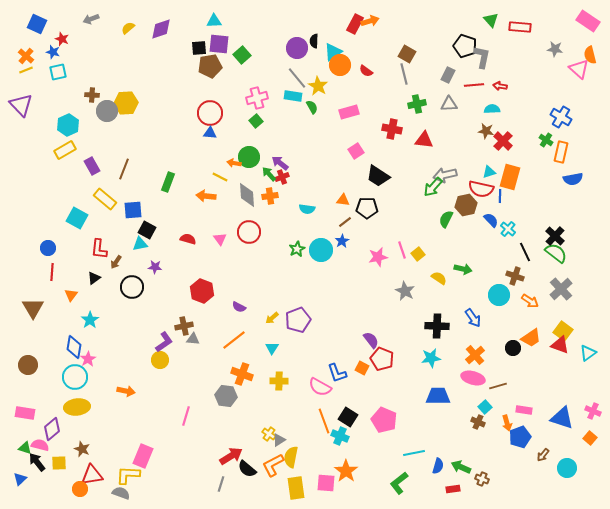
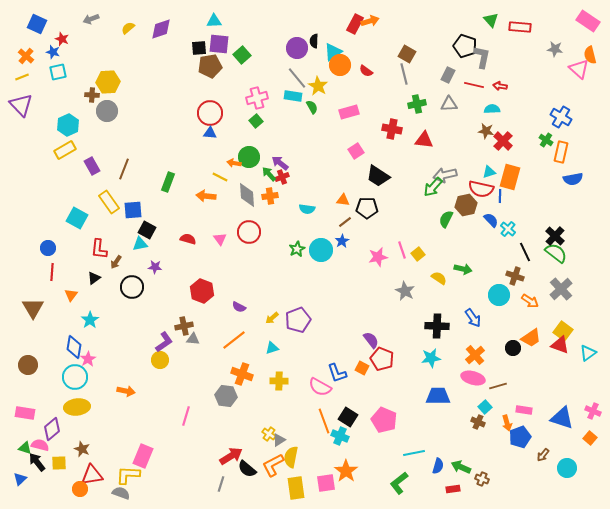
yellow line at (26, 70): moved 4 px left, 7 px down
red line at (474, 85): rotated 18 degrees clockwise
yellow hexagon at (126, 103): moved 18 px left, 21 px up
yellow rectangle at (105, 199): moved 4 px right, 3 px down; rotated 15 degrees clockwise
cyan triangle at (272, 348): rotated 40 degrees clockwise
pink square at (326, 483): rotated 12 degrees counterclockwise
